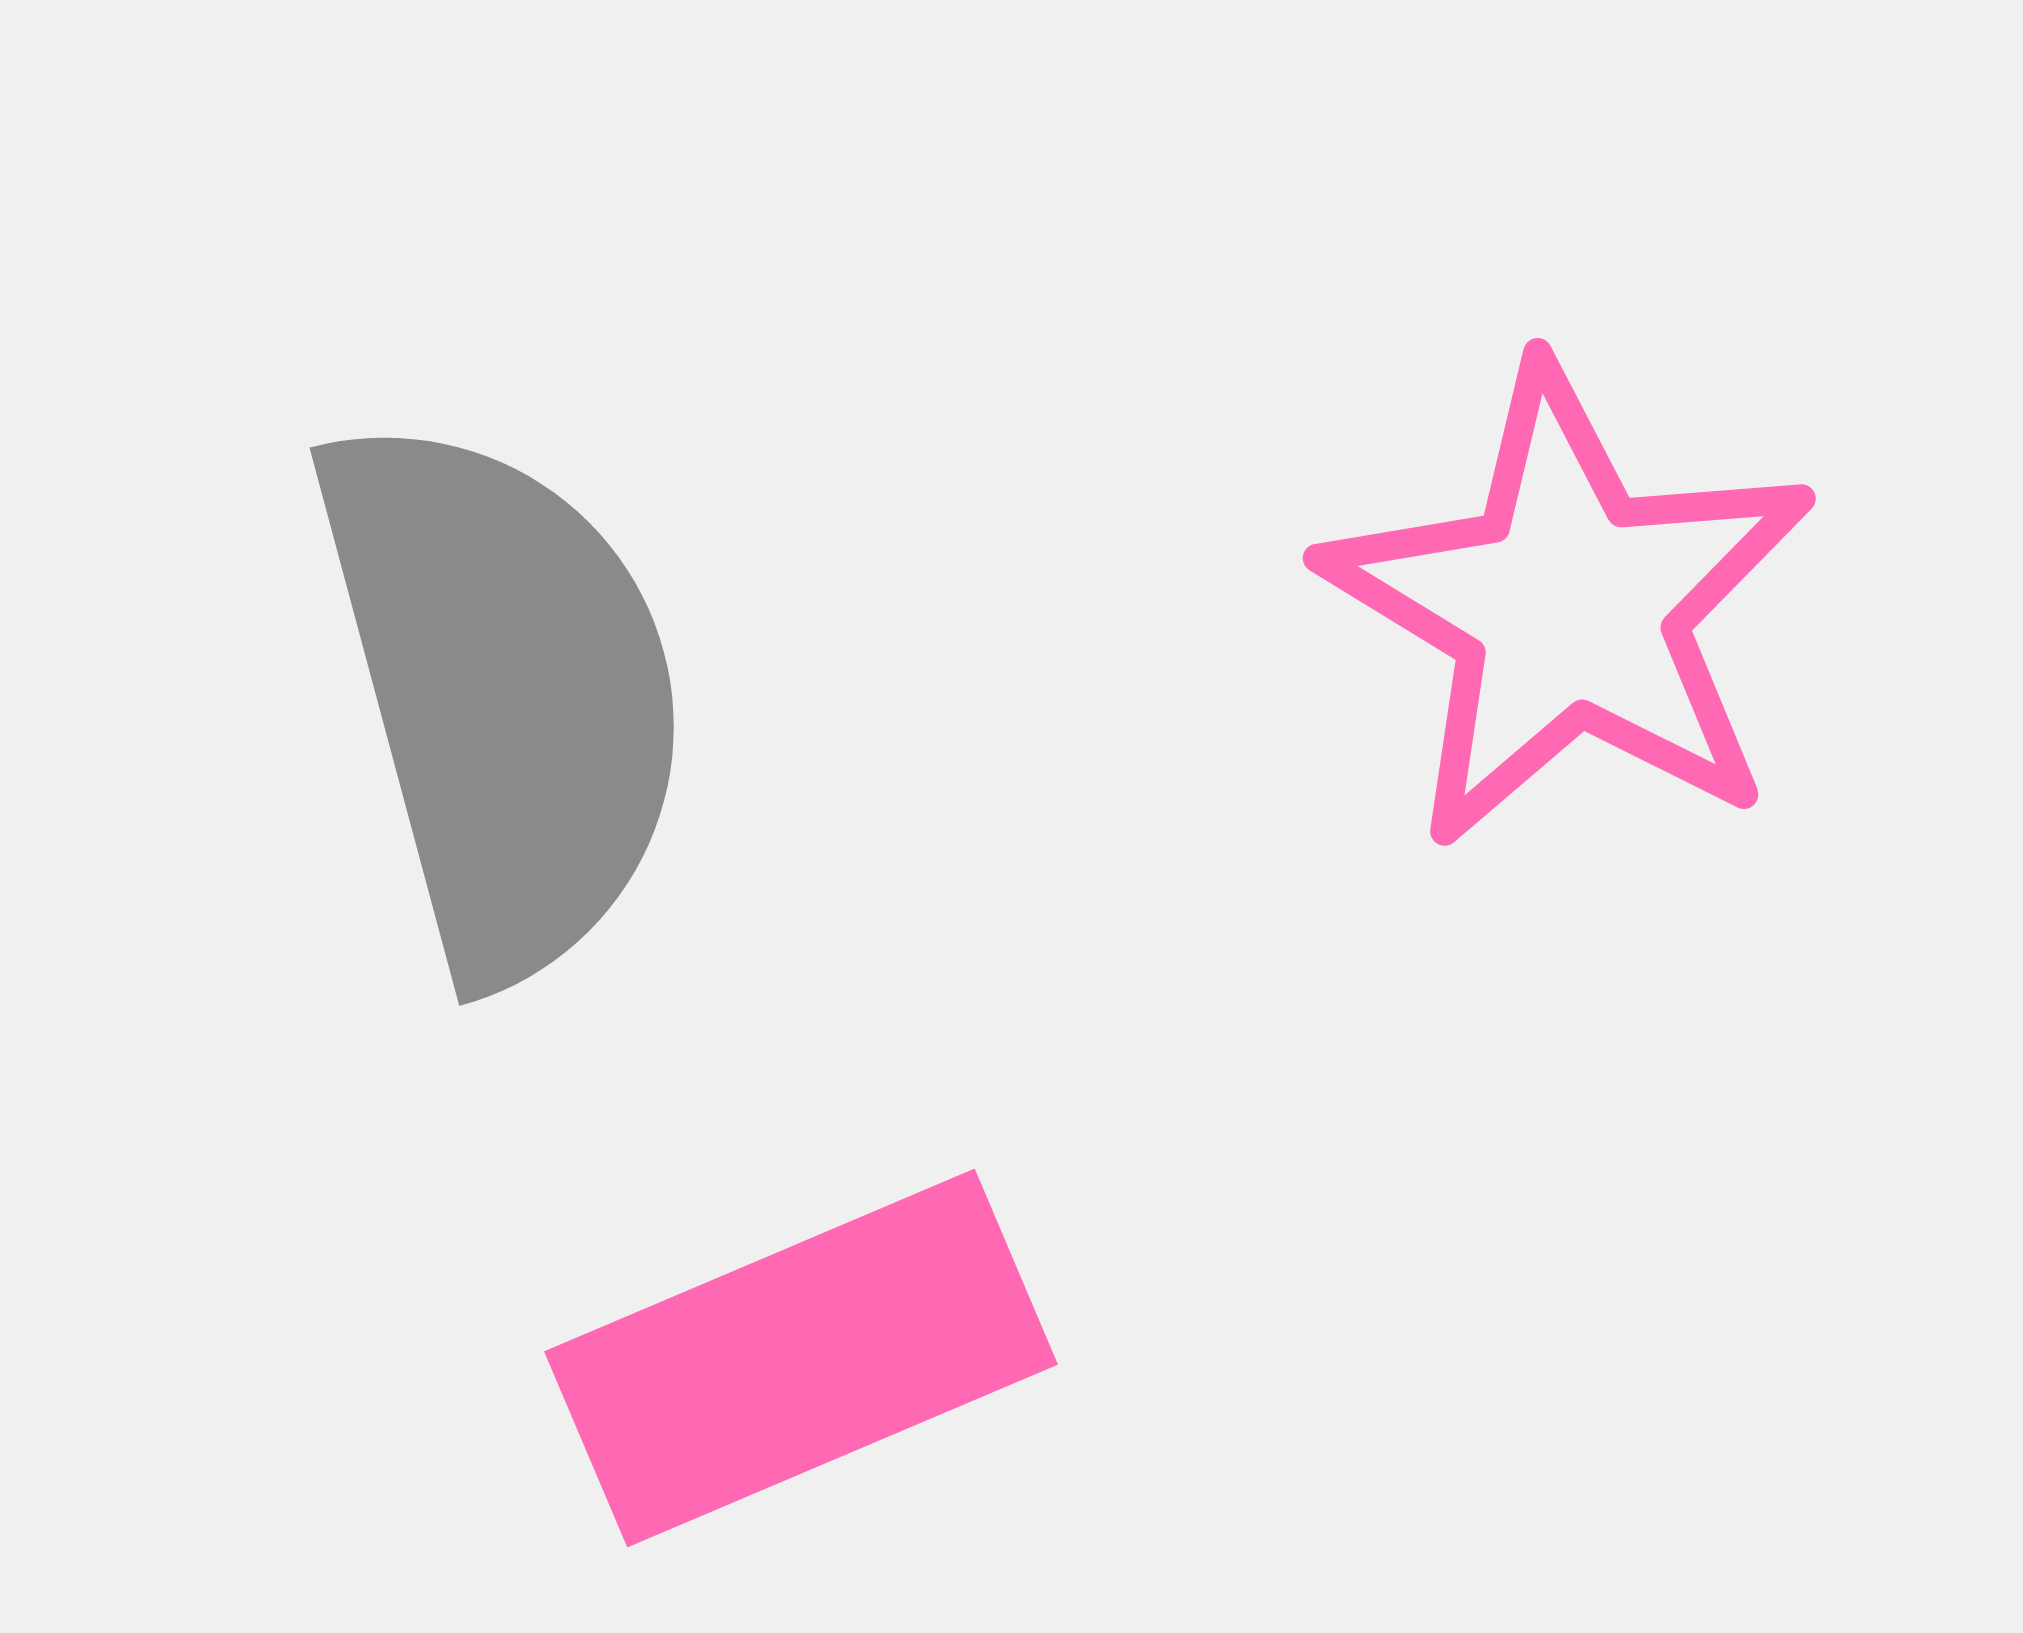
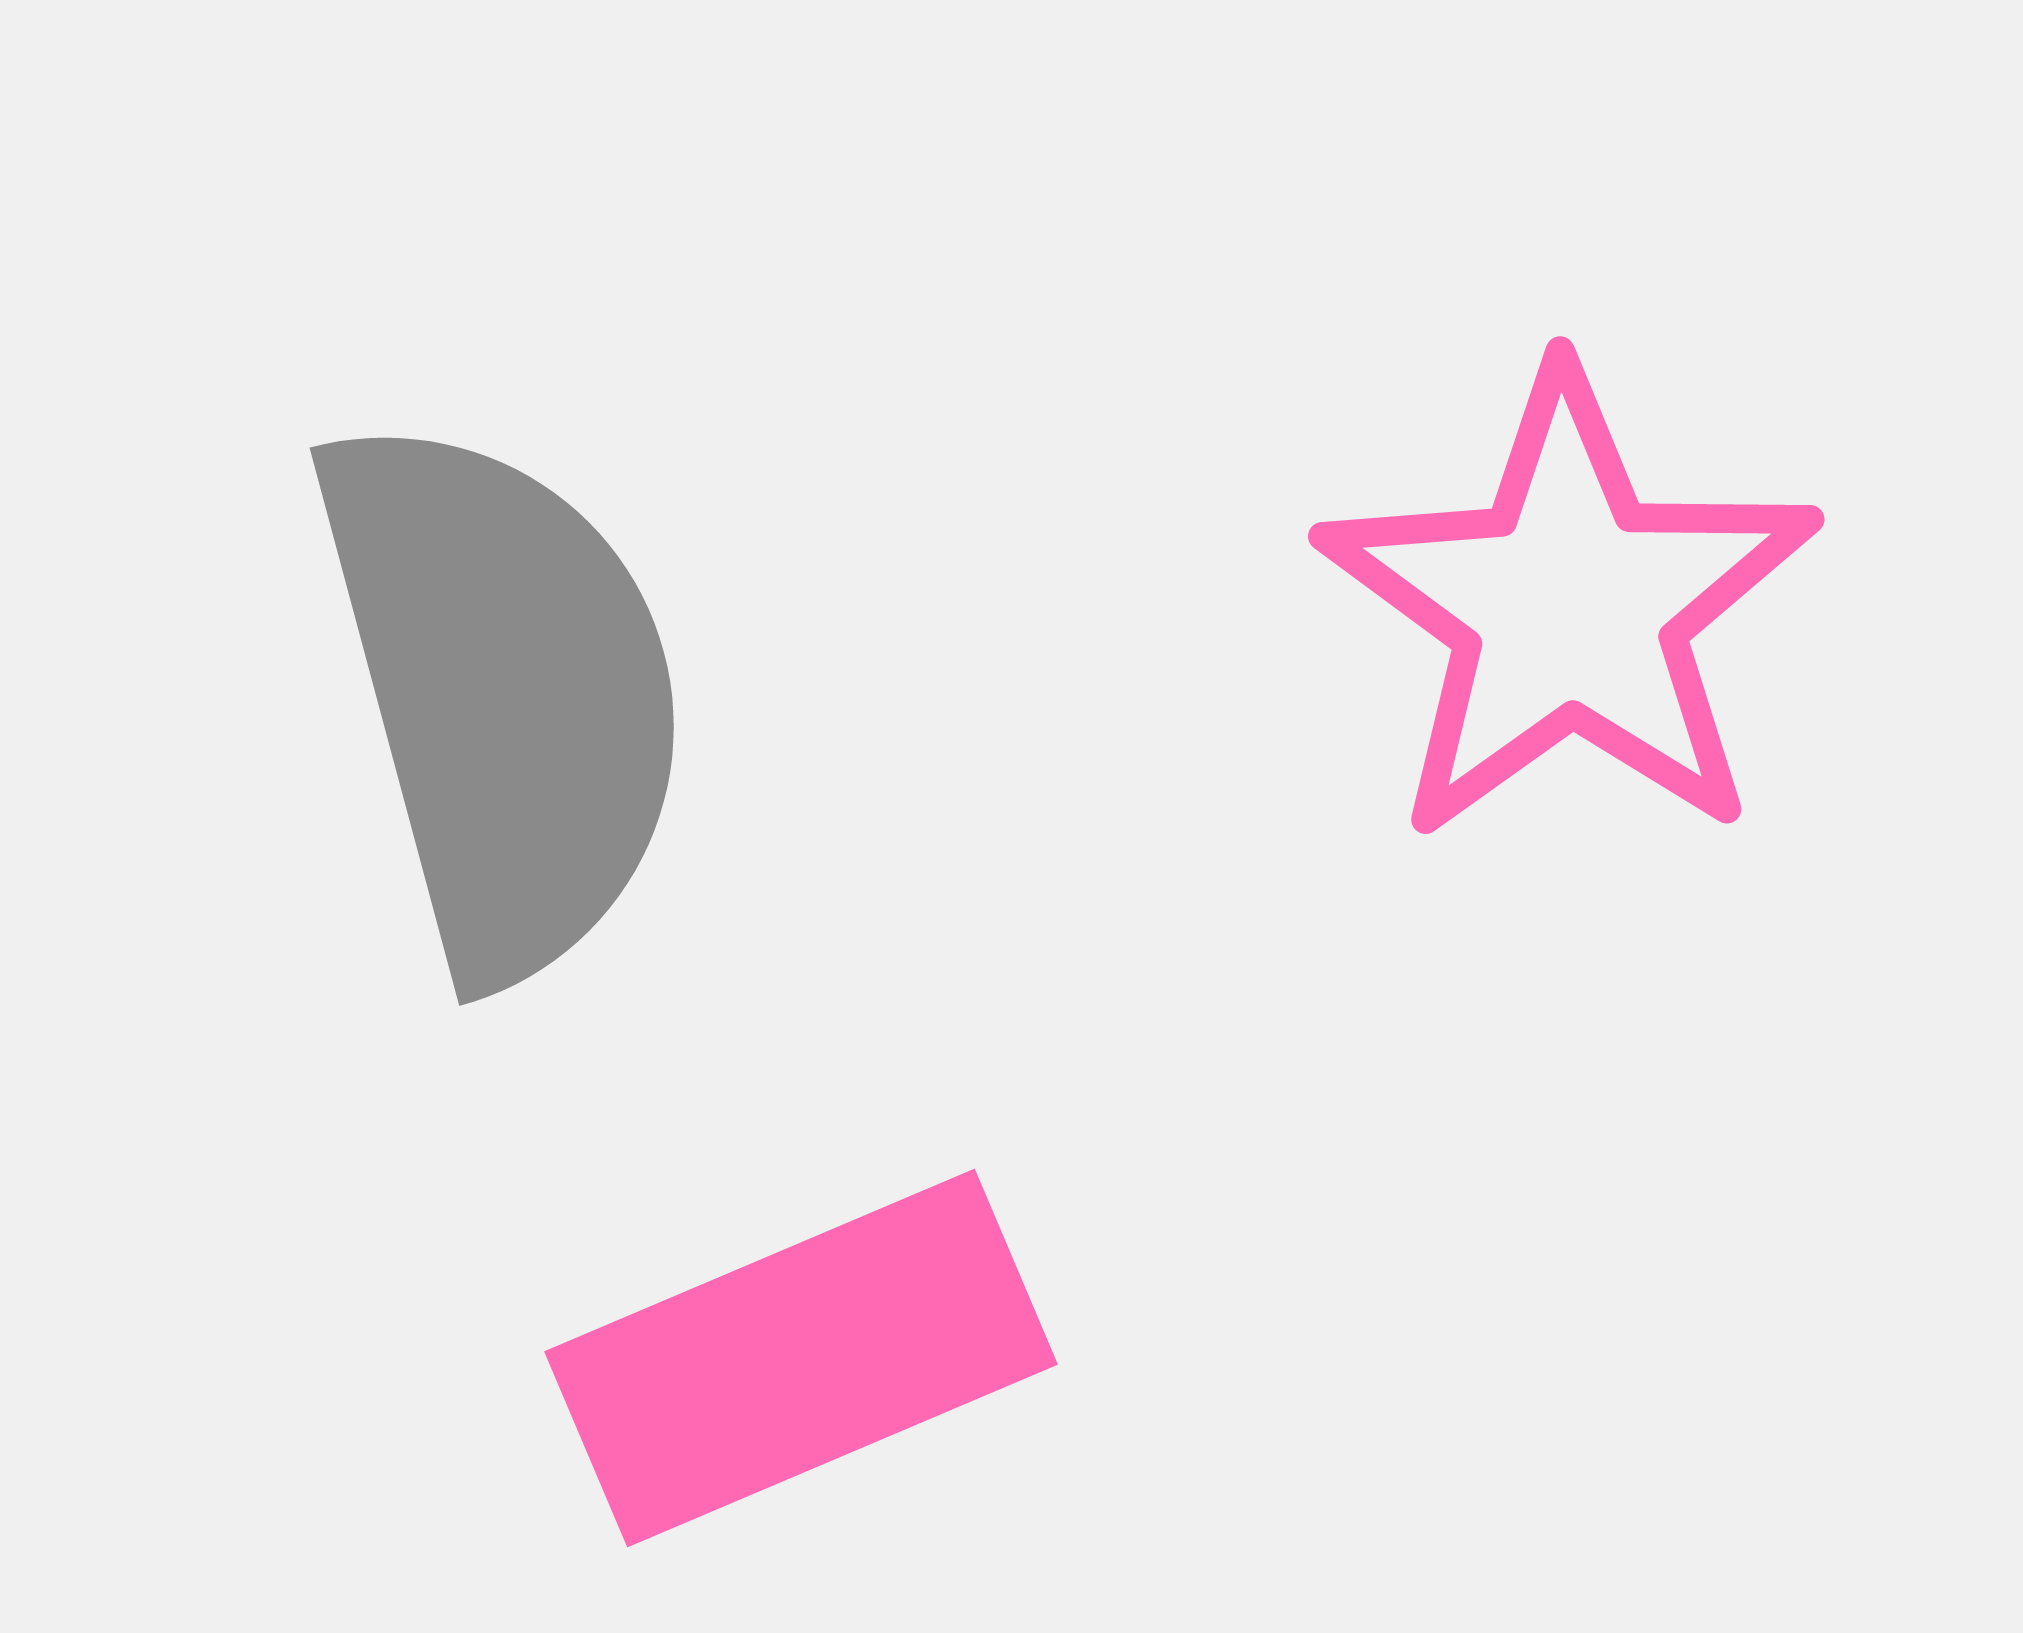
pink star: rotated 5 degrees clockwise
